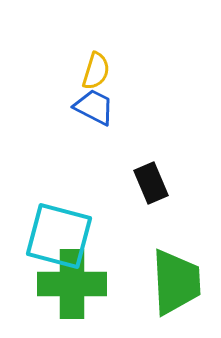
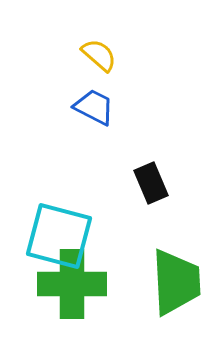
yellow semicircle: moved 3 px right, 16 px up; rotated 66 degrees counterclockwise
